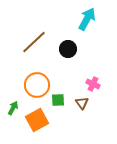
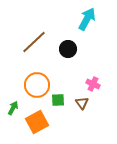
orange square: moved 2 px down
